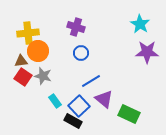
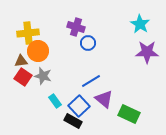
blue circle: moved 7 px right, 10 px up
